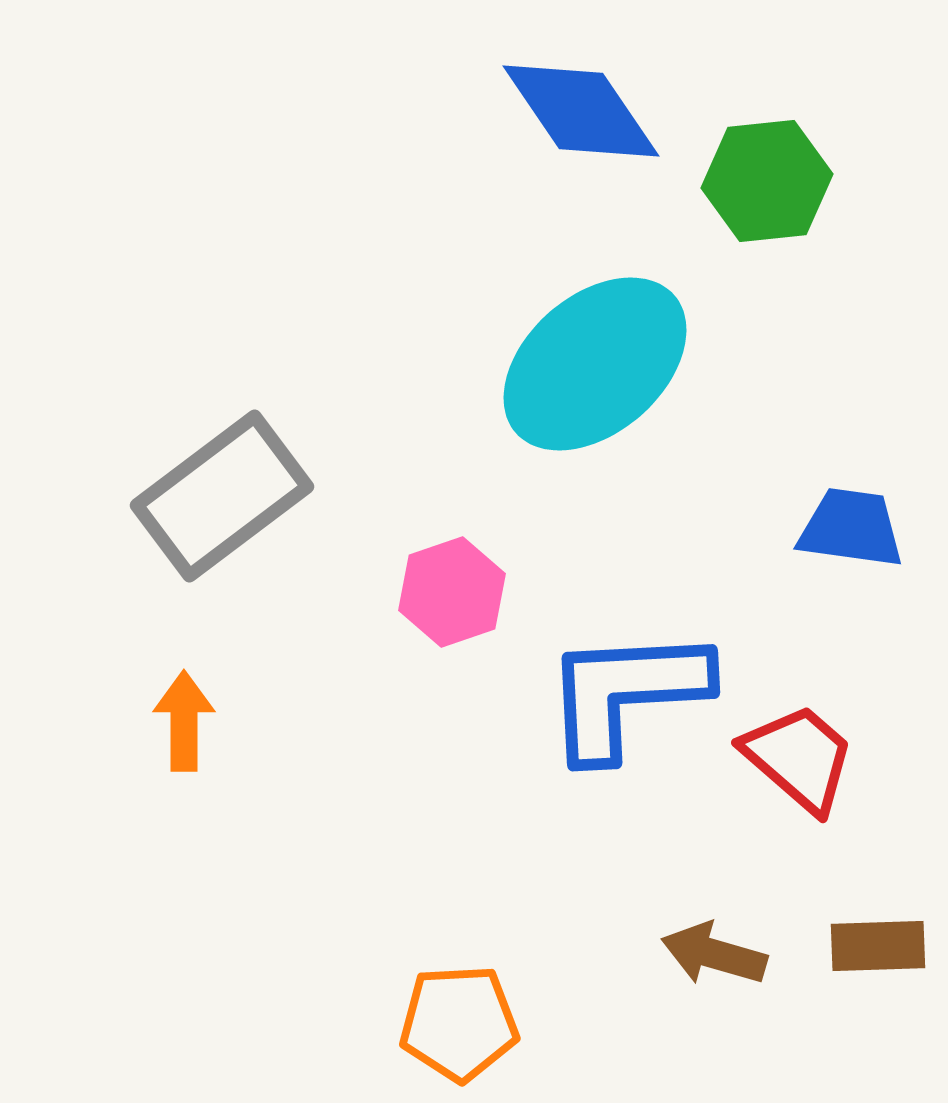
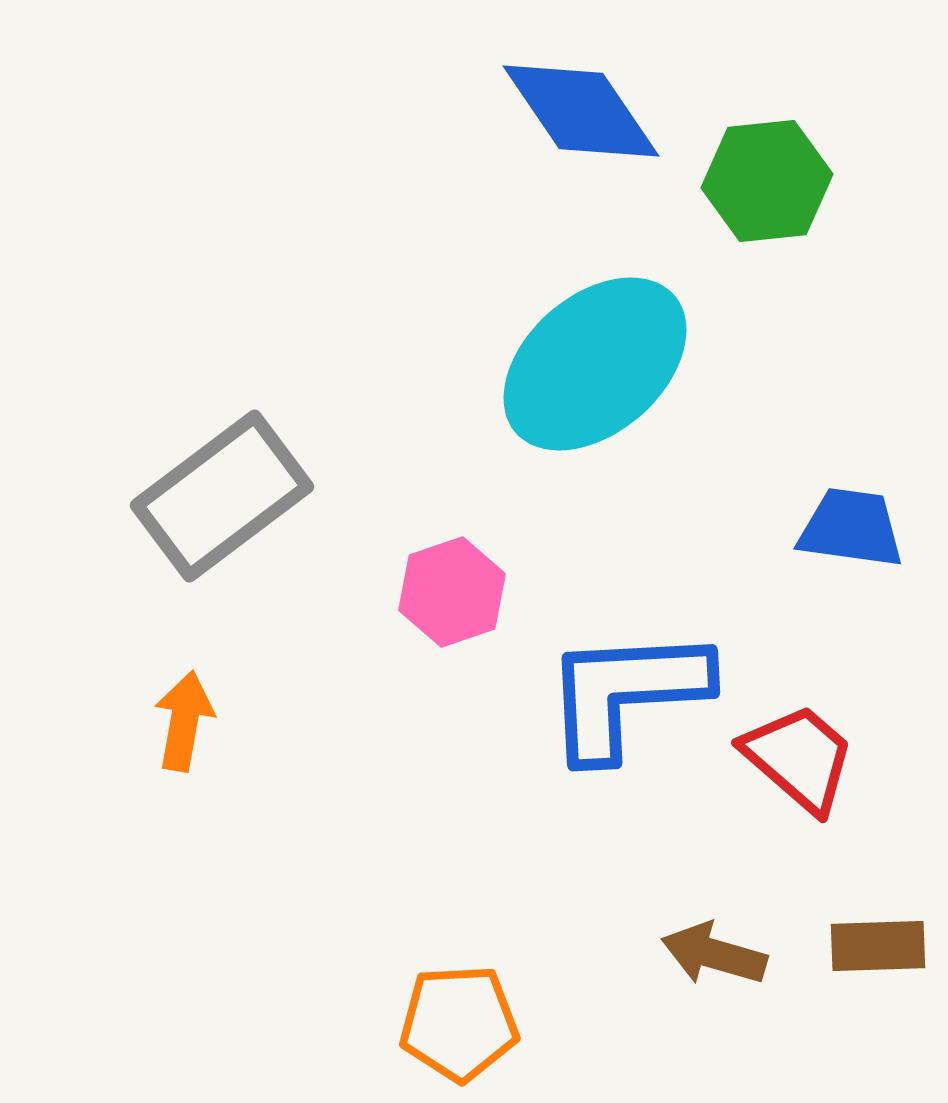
orange arrow: rotated 10 degrees clockwise
